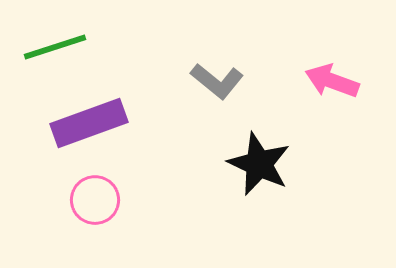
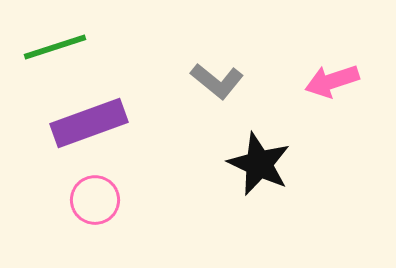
pink arrow: rotated 38 degrees counterclockwise
